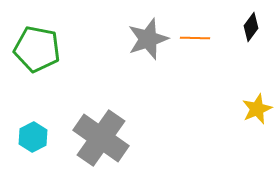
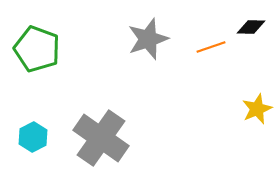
black diamond: rotated 56 degrees clockwise
orange line: moved 16 px right, 9 px down; rotated 20 degrees counterclockwise
green pentagon: rotated 9 degrees clockwise
